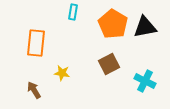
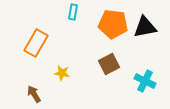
orange pentagon: rotated 24 degrees counterclockwise
orange rectangle: rotated 24 degrees clockwise
brown arrow: moved 4 px down
